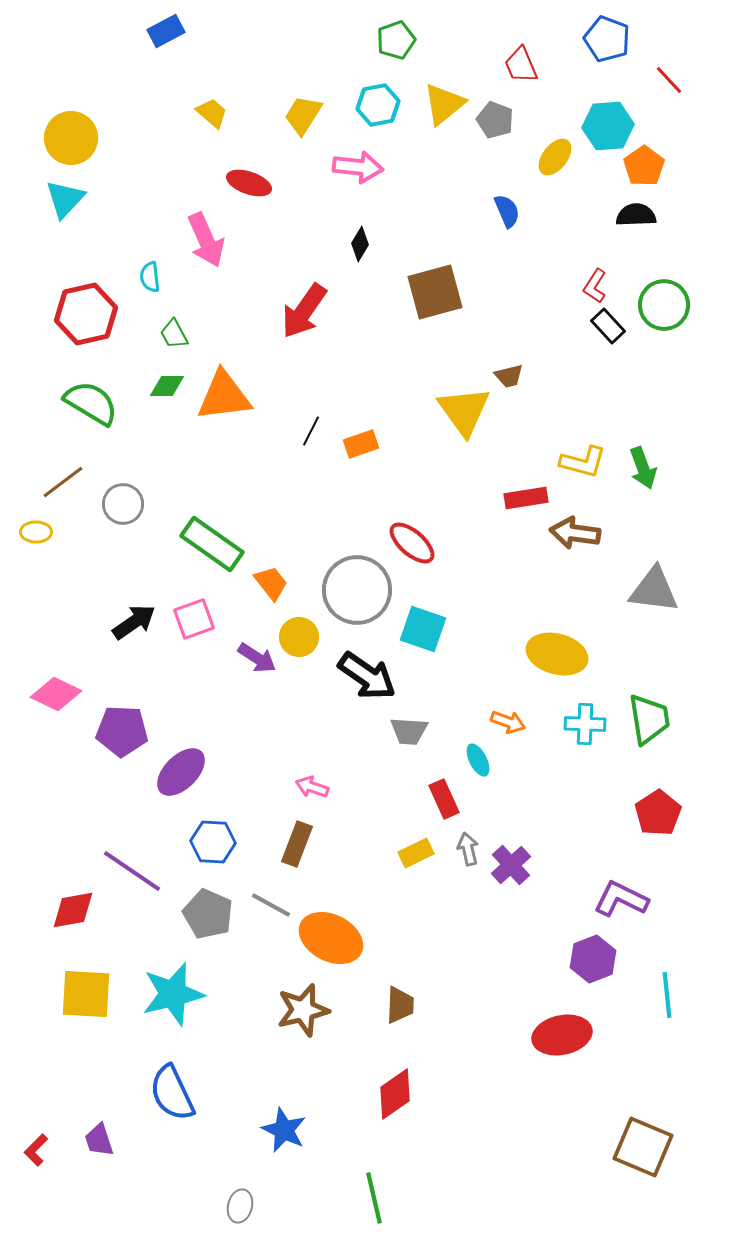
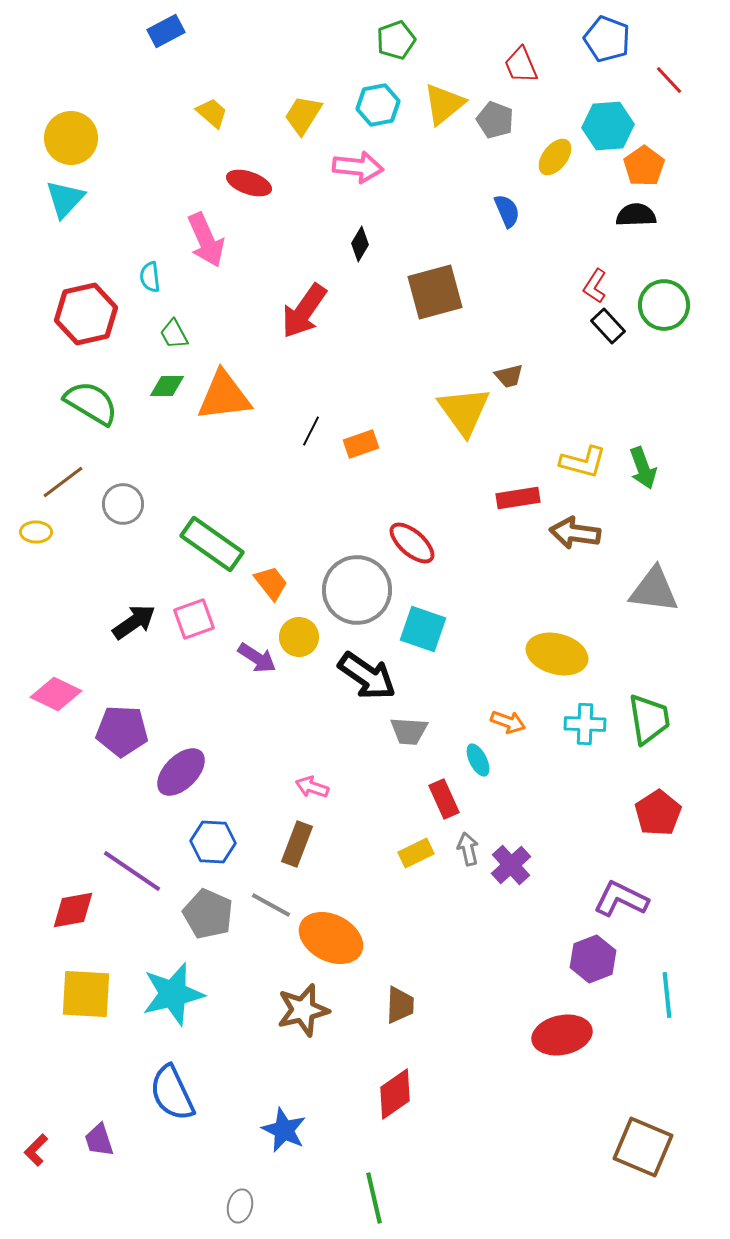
red rectangle at (526, 498): moved 8 px left
